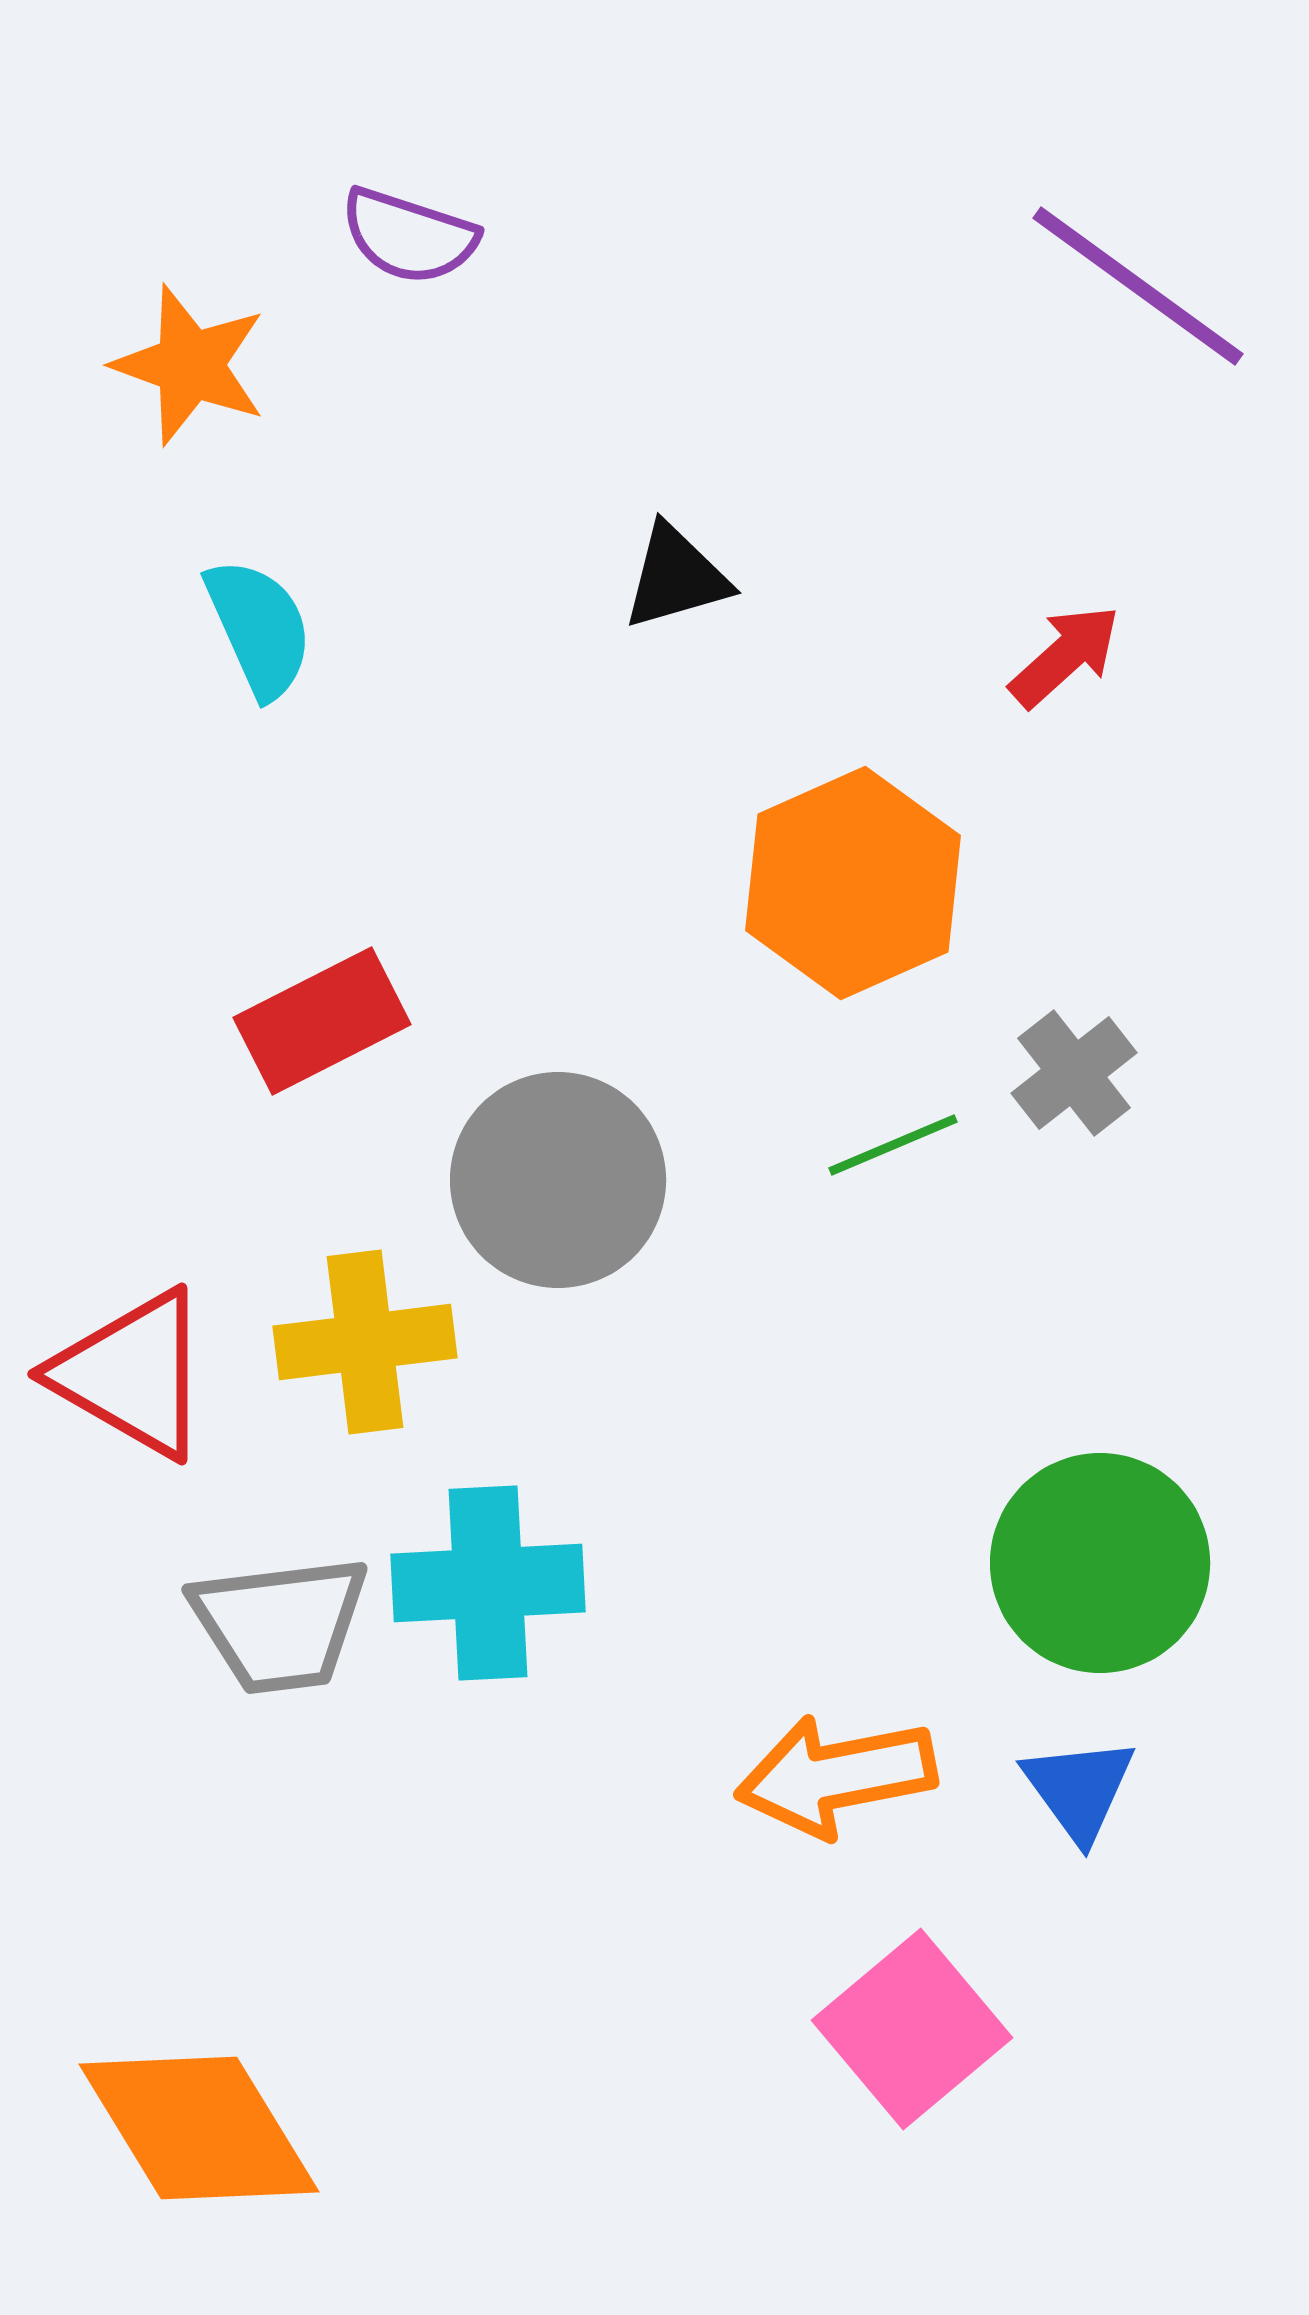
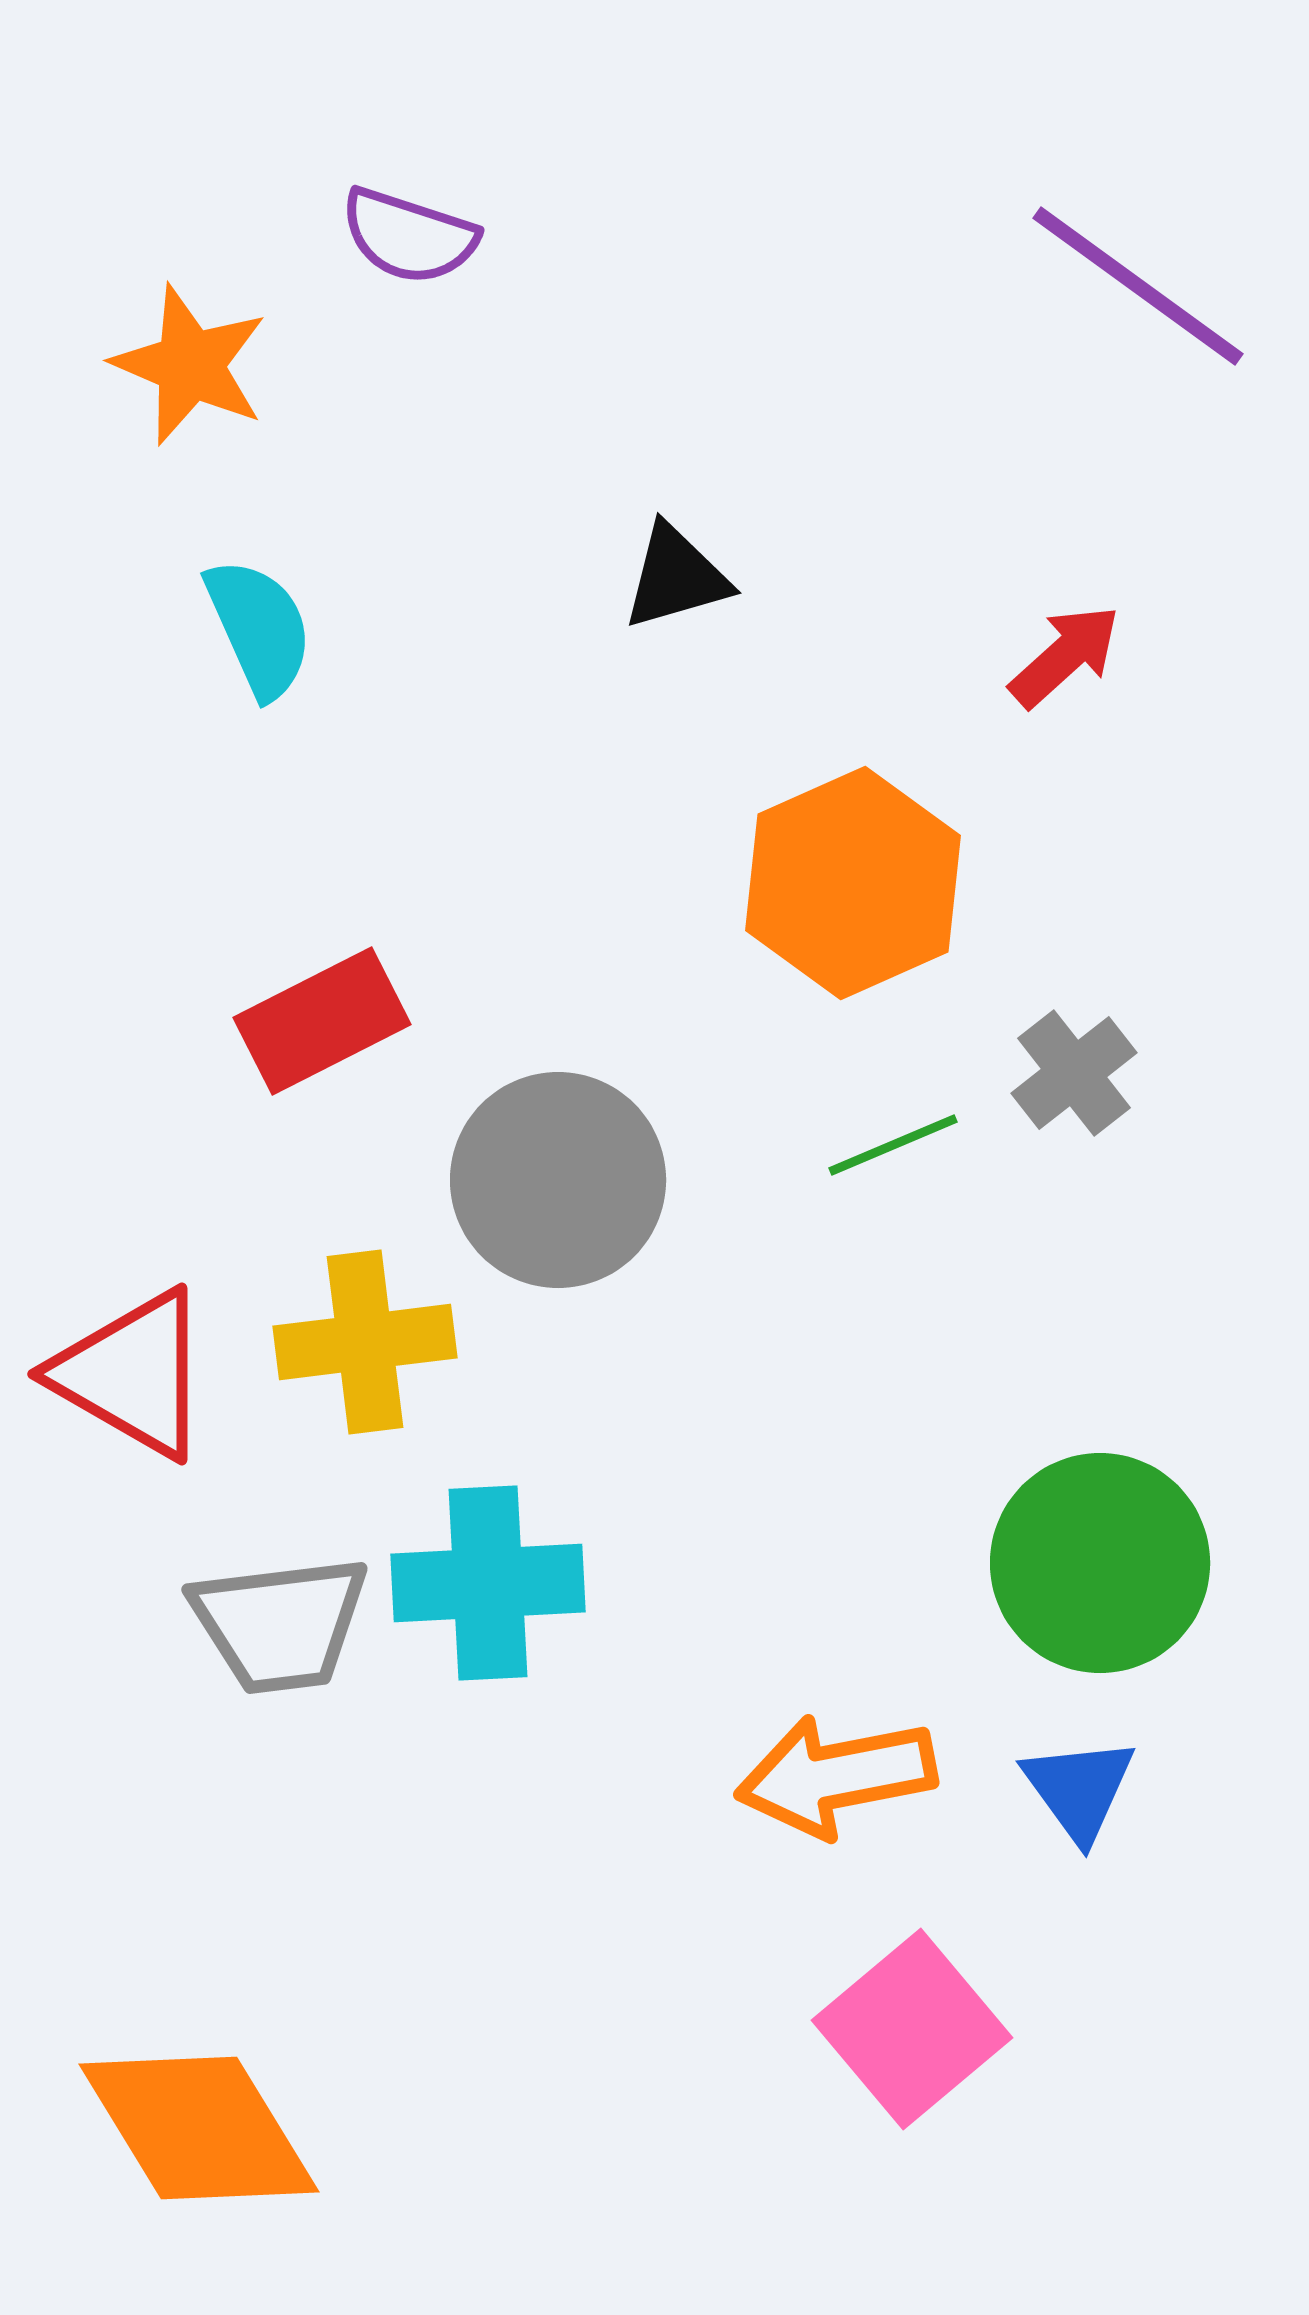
orange star: rotated 3 degrees clockwise
